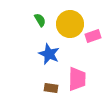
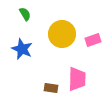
green semicircle: moved 15 px left, 6 px up
yellow circle: moved 8 px left, 10 px down
pink rectangle: moved 4 px down
blue star: moved 27 px left, 5 px up
